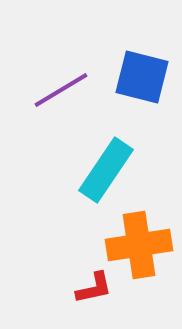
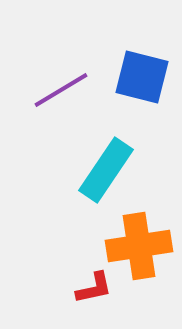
orange cross: moved 1 px down
